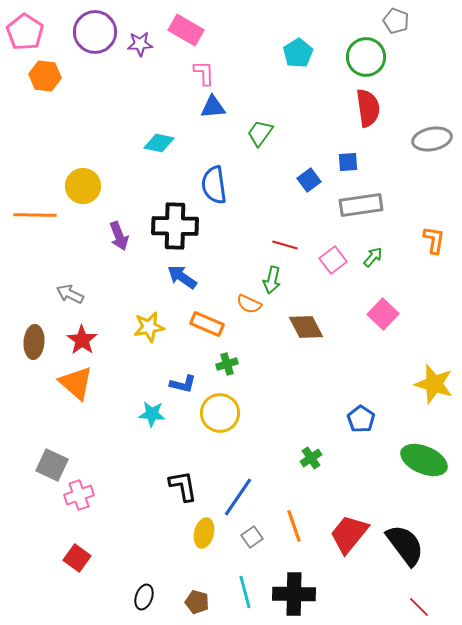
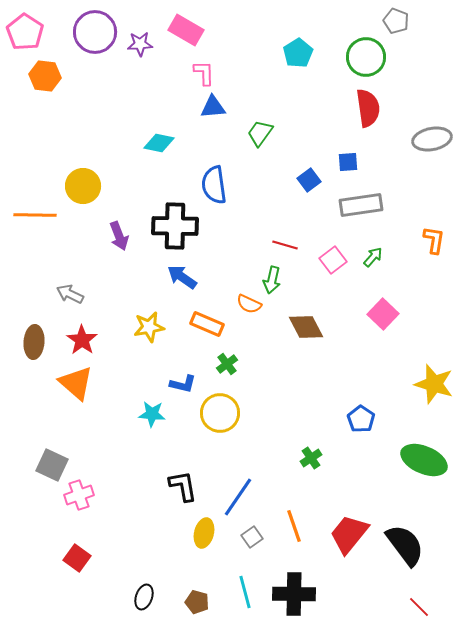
green cross at (227, 364): rotated 20 degrees counterclockwise
